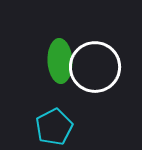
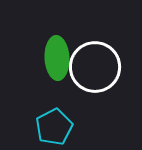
green ellipse: moved 3 px left, 3 px up
